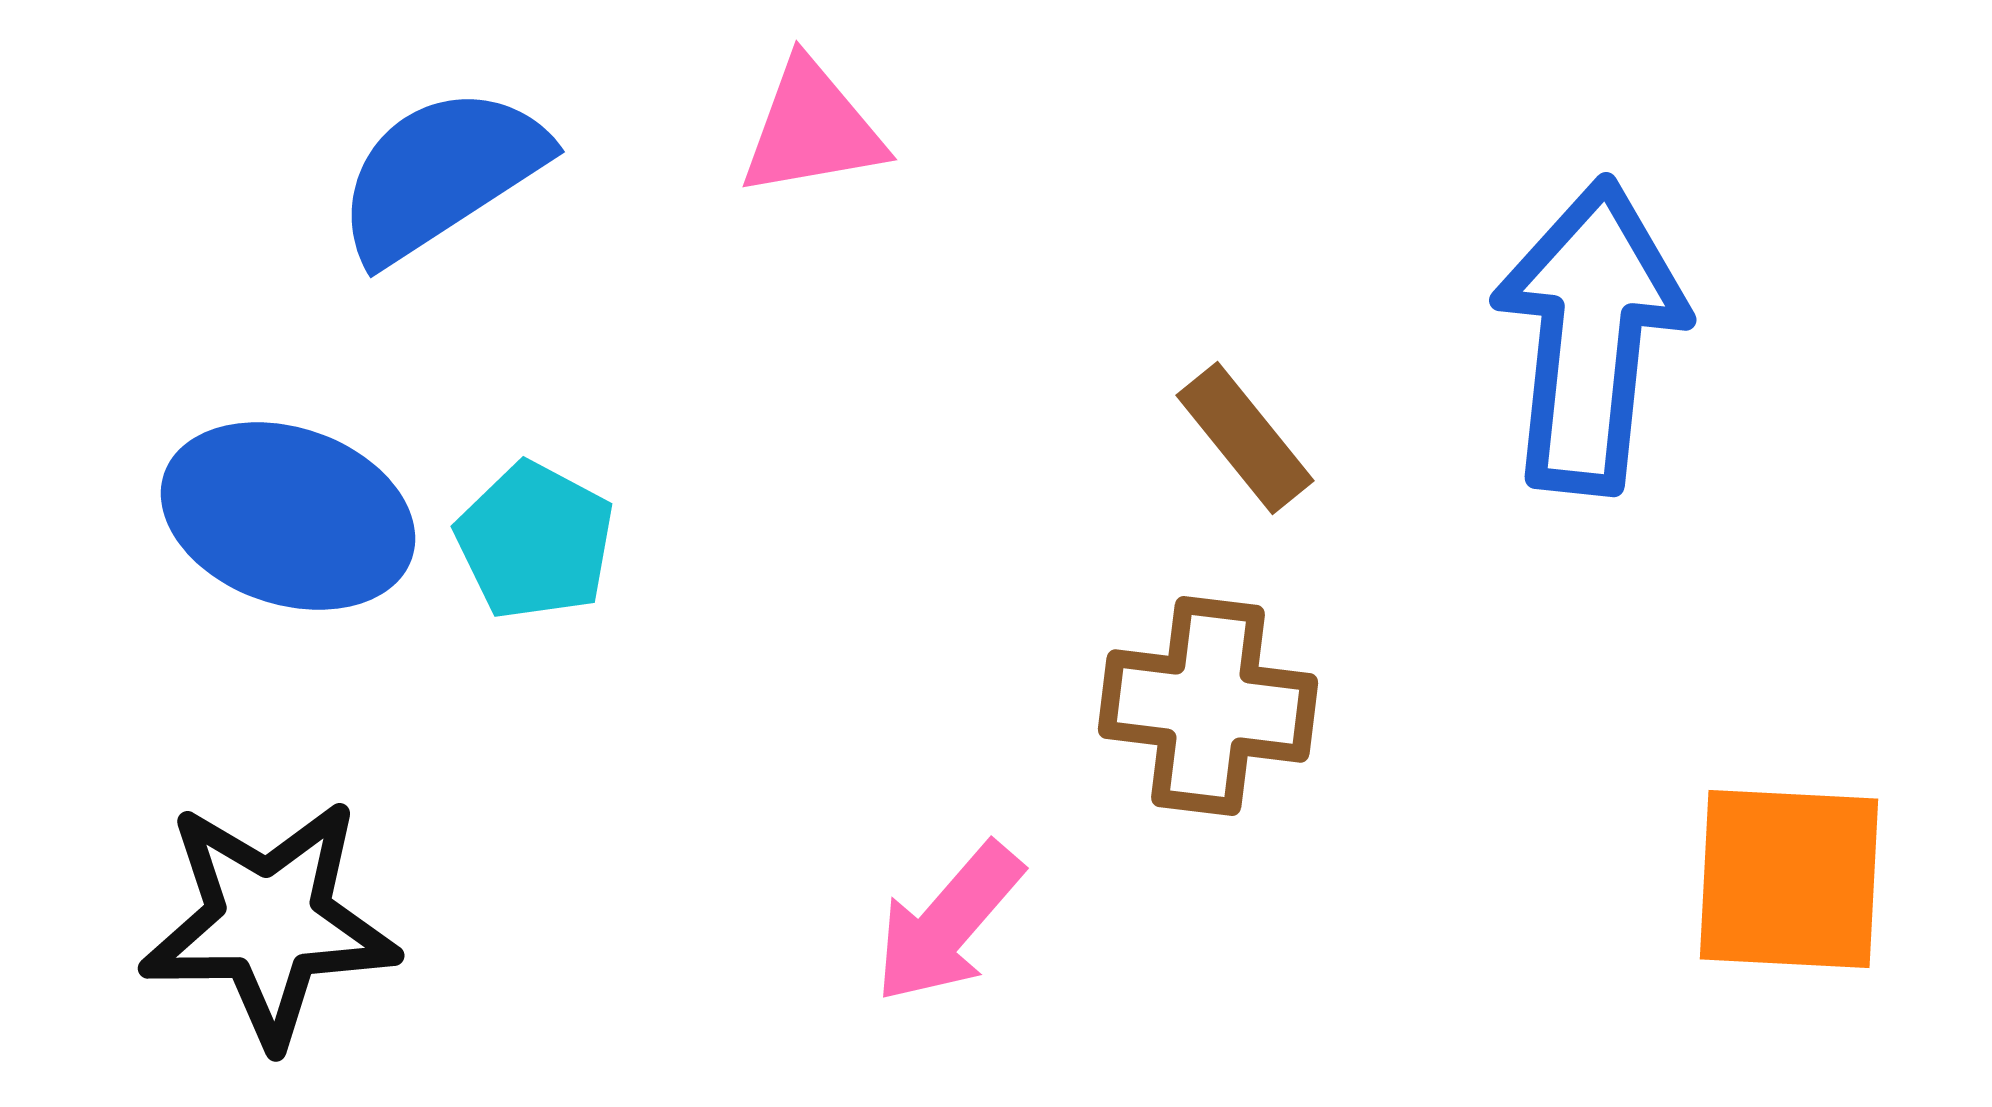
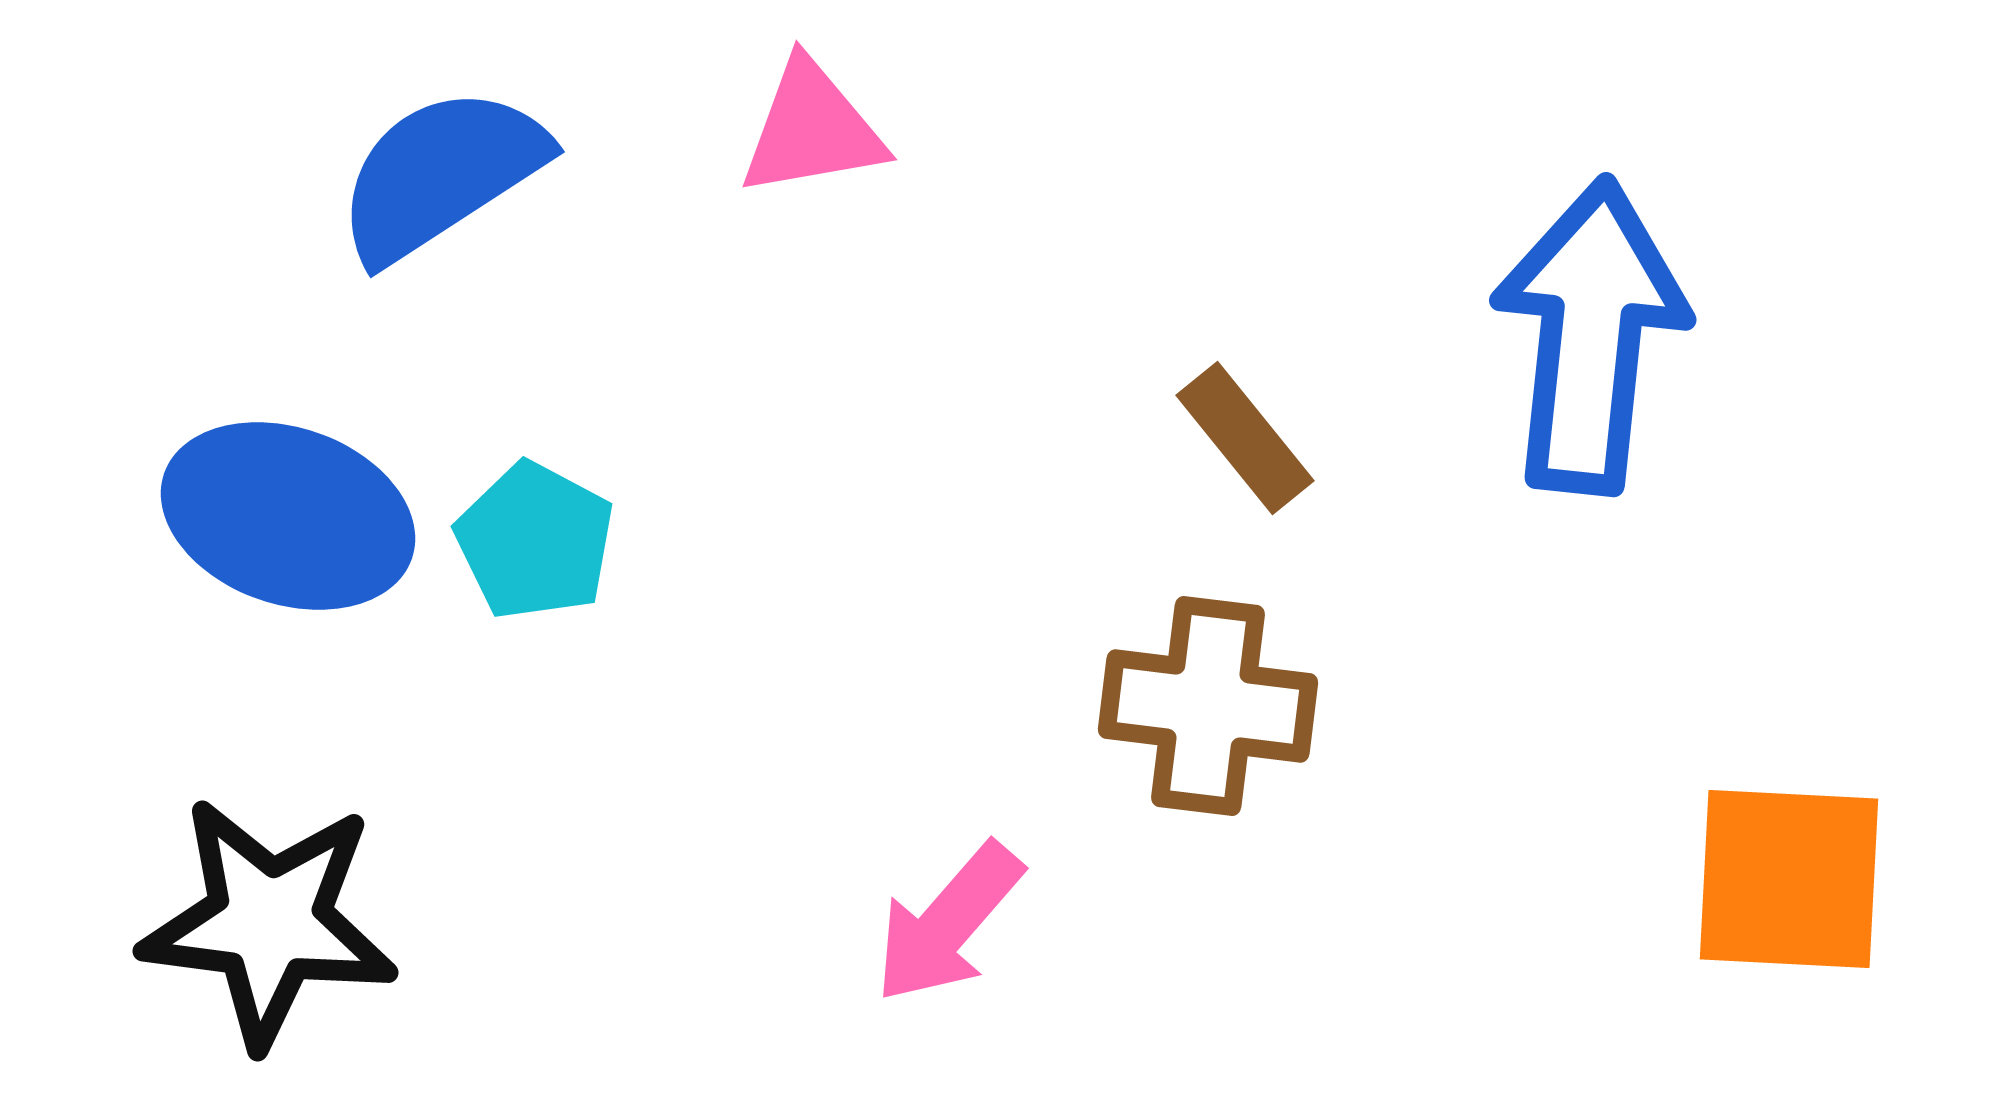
black star: rotated 8 degrees clockwise
